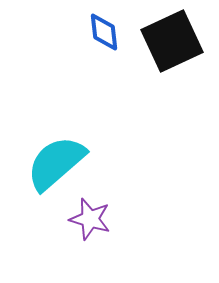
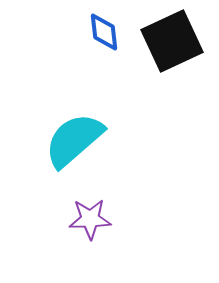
cyan semicircle: moved 18 px right, 23 px up
purple star: rotated 18 degrees counterclockwise
